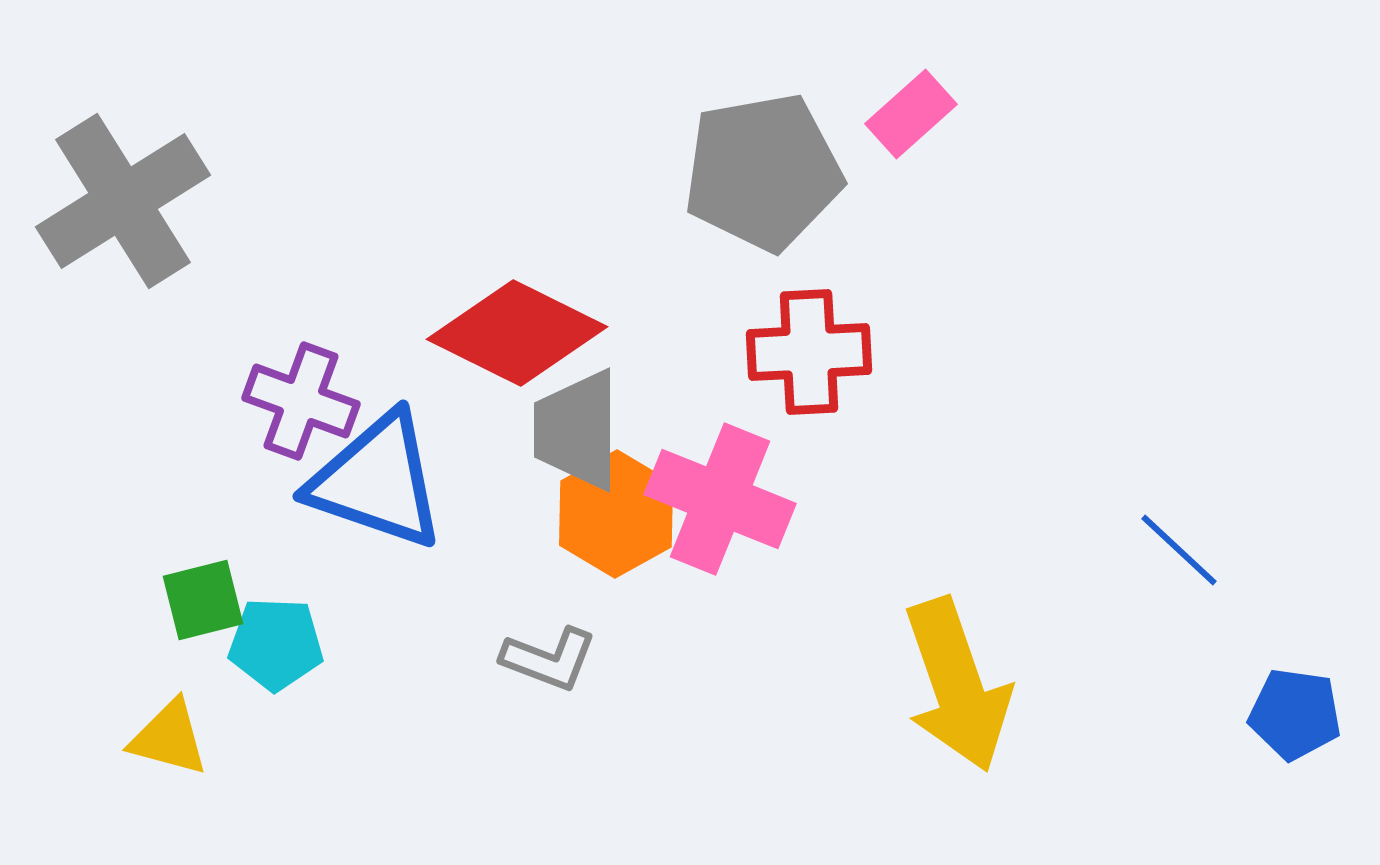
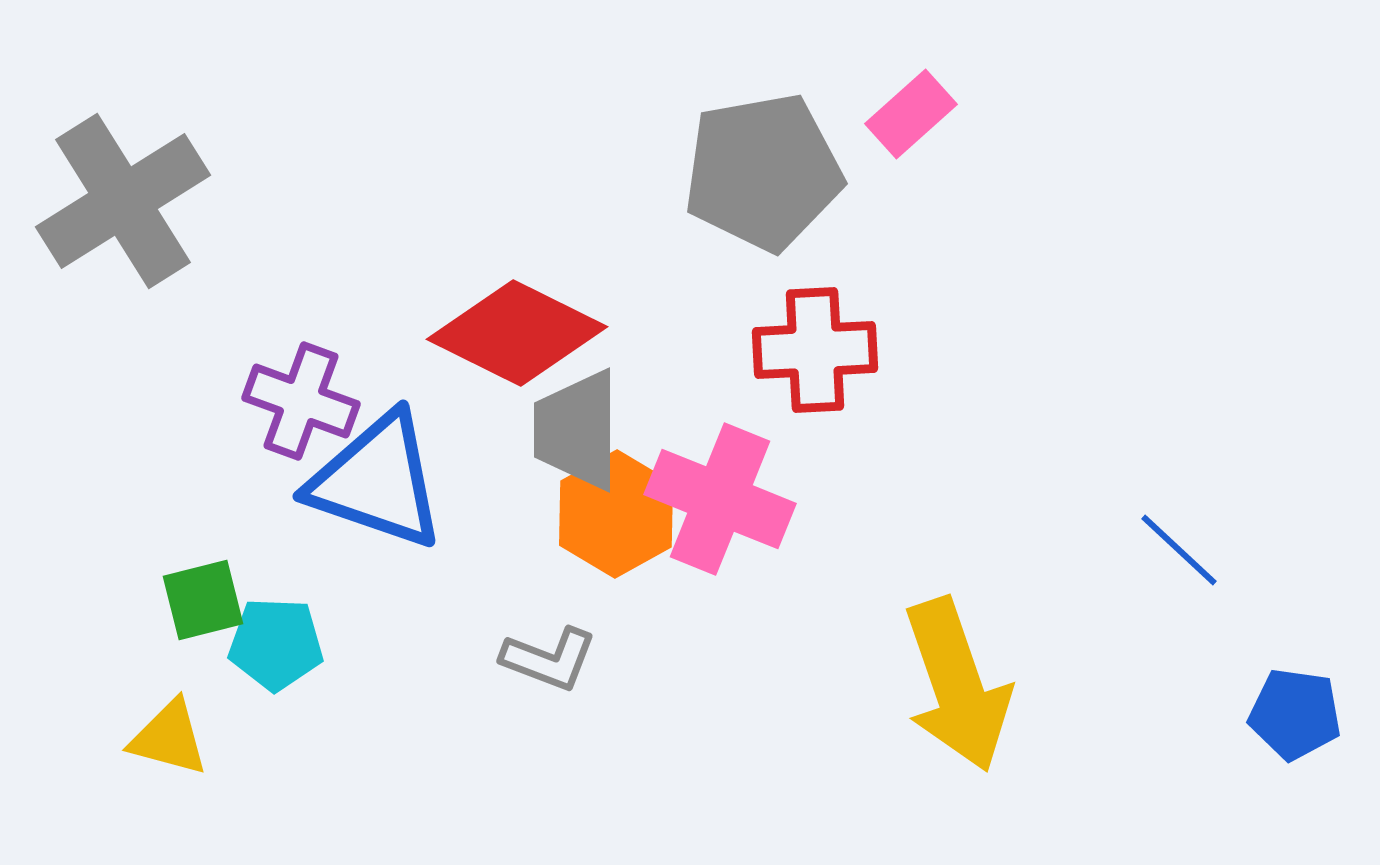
red cross: moved 6 px right, 2 px up
